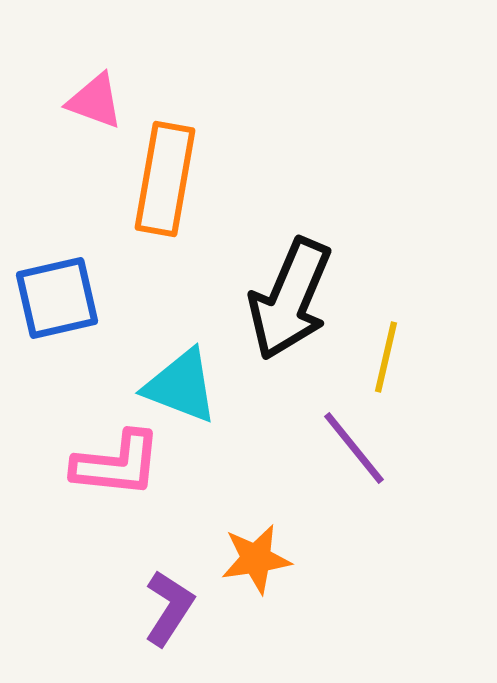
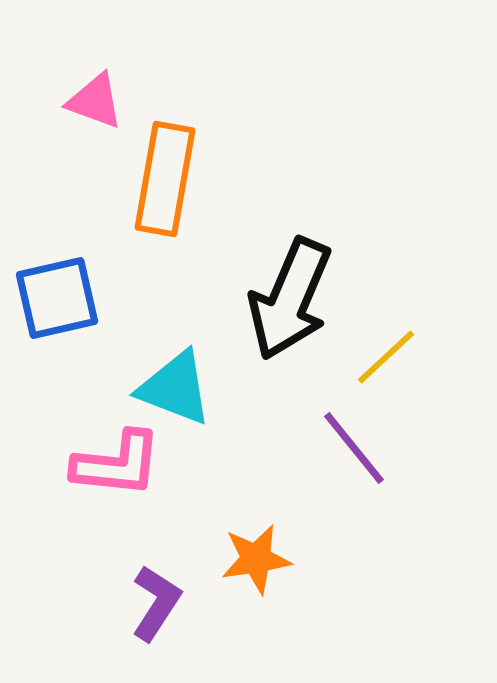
yellow line: rotated 34 degrees clockwise
cyan triangle: moved 6 px left, 2 px down
purple L-shape: moved 13 px left, 5 px up
